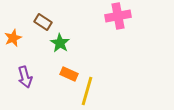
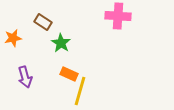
pink cross: rotated 15 degrees clockwise
orange star: rotated 12 degrees clockwise
green star: moved 1 px right
yellow line: moved 7 px left
